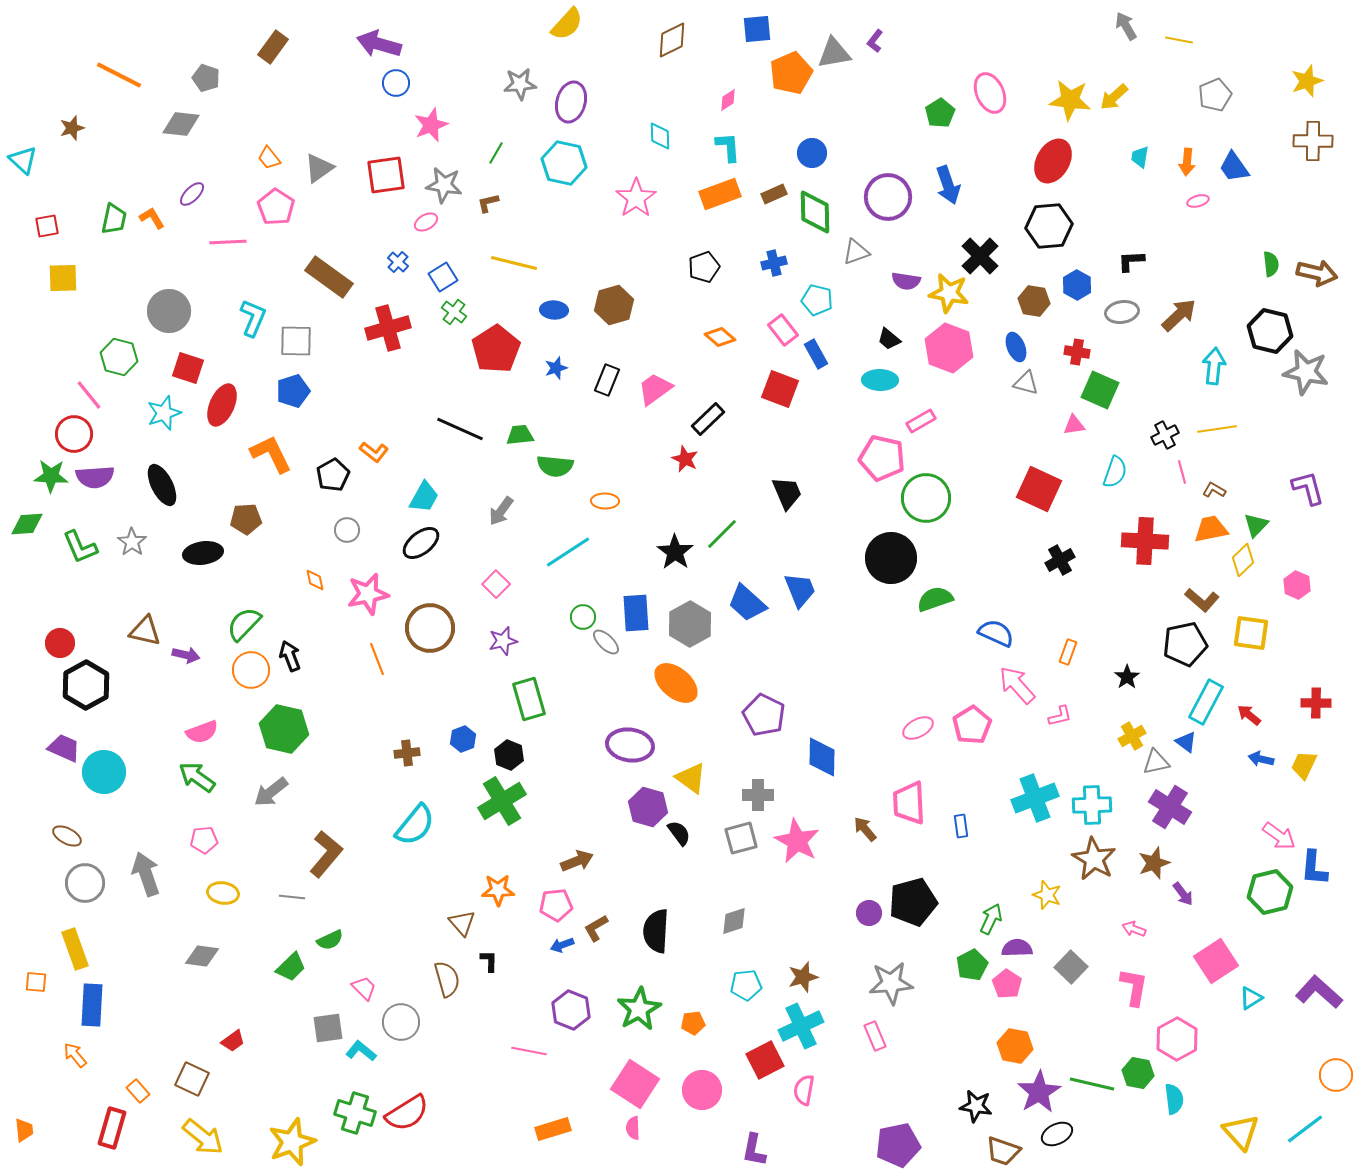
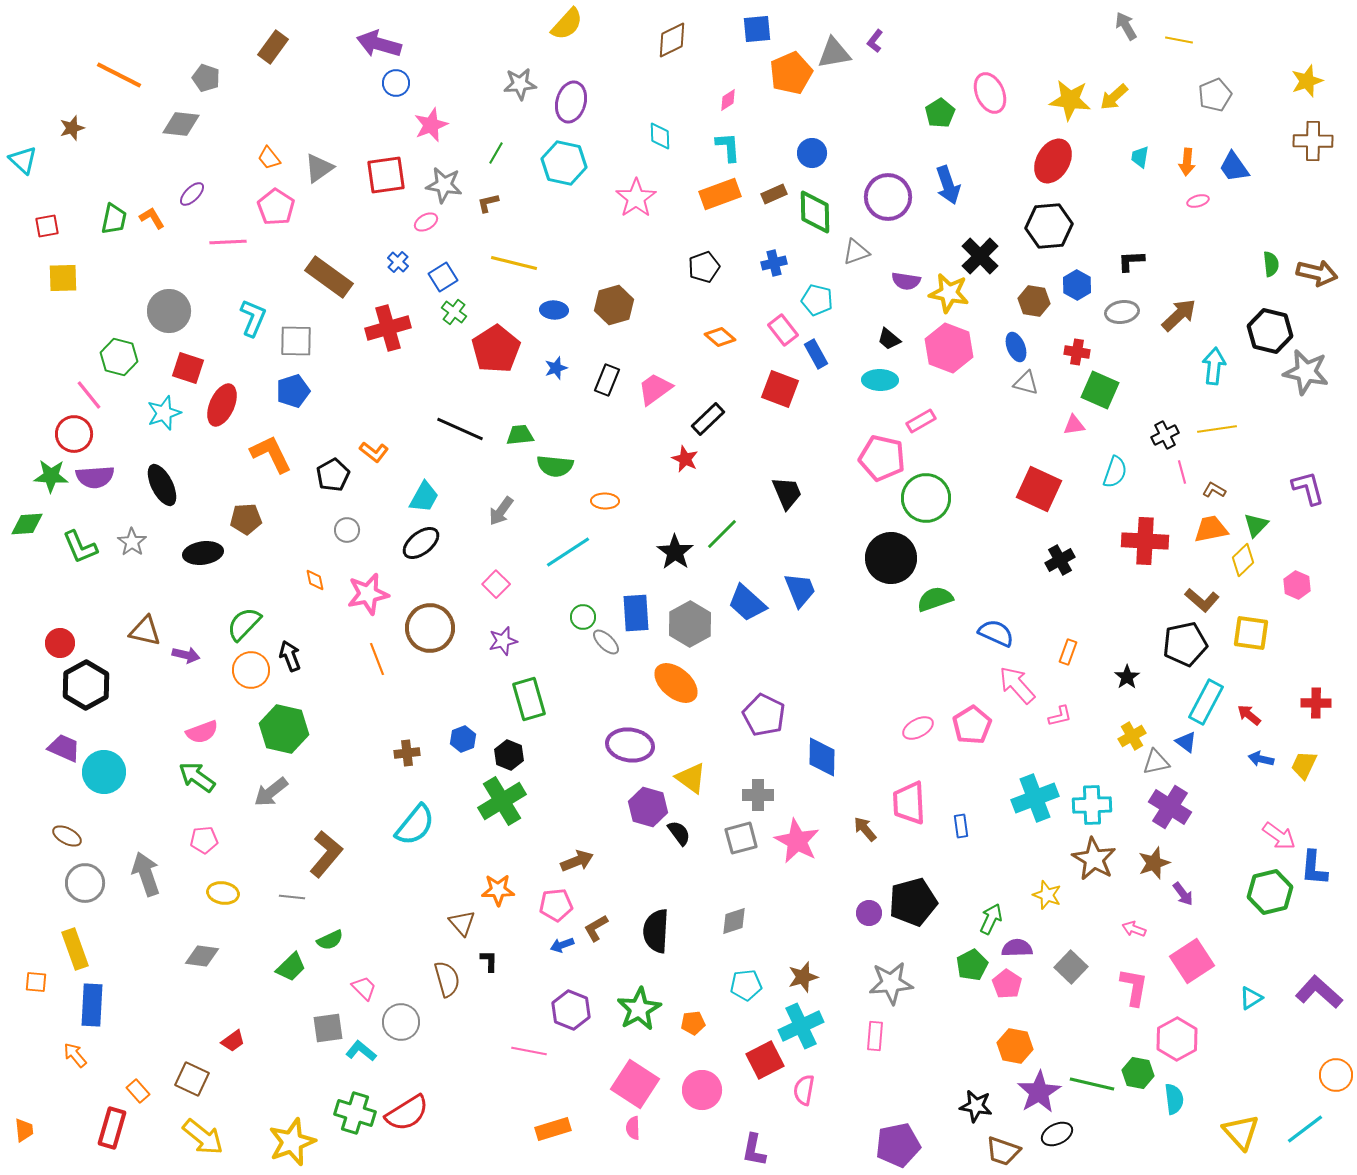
pink square at (1216, 961): moved 24 px left
pink rectangle at (875, 1036): rotated 28 degrees clockwise
